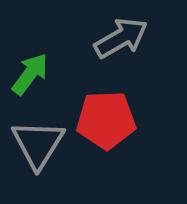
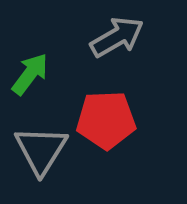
gray arrow: moved 4 px left, 1 px up
gray triangle: moved 3 px right, 6 px down
